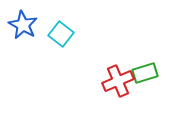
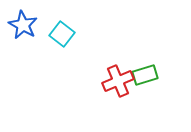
cyan square: moved 1 px right
green rectangle: moved 2 px down
